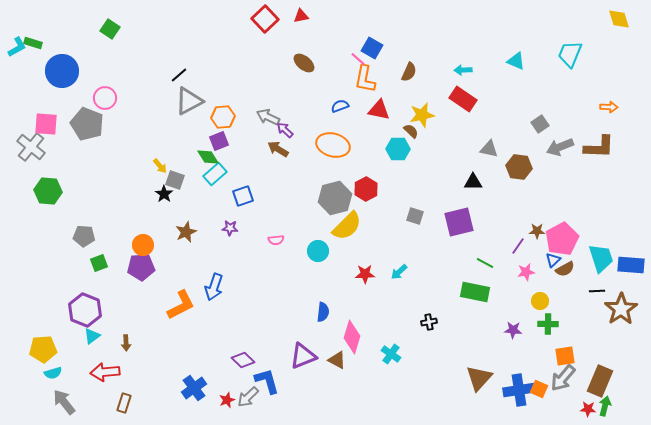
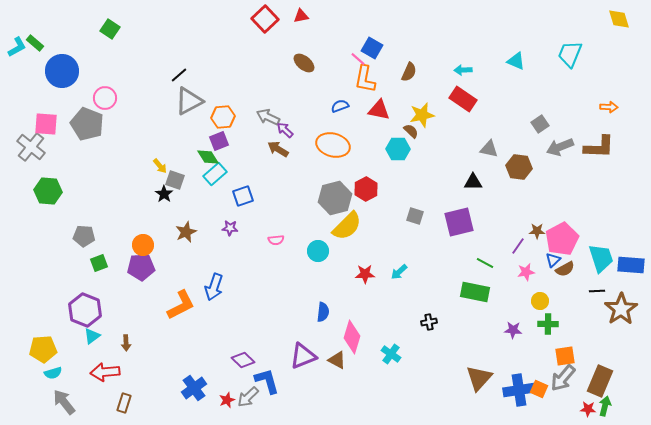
green rectangle at (33, 43): moved 2 px right; rotated 24 degrees clockwise
